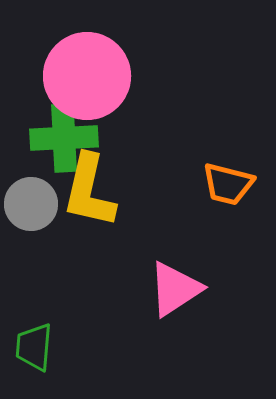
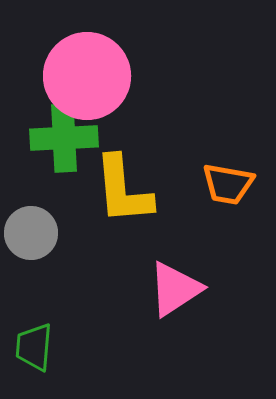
orange trapezoid: rotated 4 degrees counterclockwise
yellow L-shape: moved 34 px right, 1 px up; rotated 18 degrees counterclockwise
gray circle: moved 29 px down
